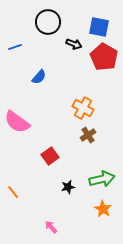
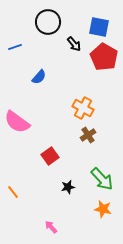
black arrow: rotated 28 degrees clockwise
green arrow: rotated 60 degrees clockwise
orange star: rotated 18 degrees counterclockwise
